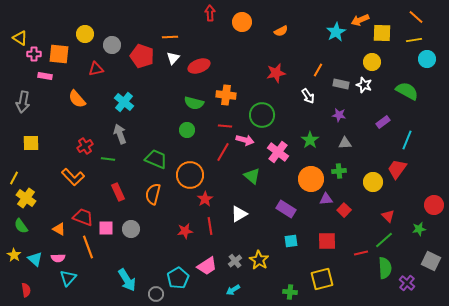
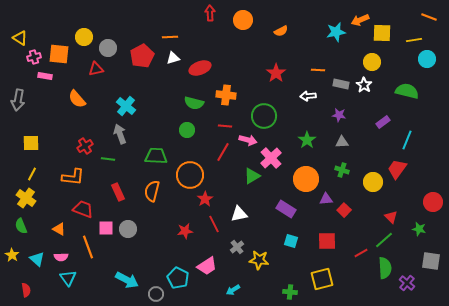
orange line at (416, 17): moved 13 px right; rotated 21 degrees counterclockwise
orange circle at (242, 22): moved 1 px right, 2 px up
cyan star at (336, 32): rotated 18 degrees clockwise
yellow circle at (85, 34): moved 1 px left, 3 px down
gray circle at (112, 45): moved 4 px left, 3 px down
pink cross at (34, 54): moved 3 px down; rotated 16 degrees counterclockwise
red pentagon at (142, 56): rotated 25 degrees clockwise
white triangle at (173, 58): rotated 32 degrees clockwise
red ellipse at (199, 66): moved 1 px right, 2 px down
orange line at (318, 70): rotated 64 degrees clockwise
red star at (276, 73): rotated 24 degrees counterclockwise
white star at (364, 85): rotated 14 degrees clockwise
green semicircle at (407, 91): rotated 15 degrees counterclockwise
white arrow at (308, 96): rotated 119 degrees clockwise
gray arrow at (23, 102): moved 5 px left, 2 px up
cyan cross at (124, 102): moved 2 px right, 4 px down
green circle at (262, 115): moved 2 px right, 1 px down
pink arrow at (245, 140): moved 3 px right
green star at (310, 140): moved 3 px left
gray triangle at (345, 143): moved 3 px left, 1 px up
pink cross at (278, 152): moved 7 px left, 6 px down; rotated 10 degrees clockwise
green trapezoid at (156, 159): moved 3 px up; rotated 20 degrees counterclockwise
green cross at (339, 171): moved 3 px right, 1 px up; rotated 24 degrees clockwise
green triangle at (252, 176): rotated 48 degrees clockwise
orange L-shape at (73, 177): rotated 40 degrees counterclockwise
yellow line at (14, 178): moved 18 px right, 4 px up
orange circle at (311, 179): moved 5 px left
orange semicircle at (153, 194): moved 1 px left, 3 px up
red circle at (434, 205): moved 1 px left, 3 px up
white triangle at (239, 214): rotated 18 degrees clockwise
red triangle at (388, 216): moved 3 px right, 1 px down
red trapezoid at (83, 217): moved 8 px up
green semicircle at (21, 226): rotated 14 degrees clockwise
red line at (210, 226): moved 4 px right, 2 px up; rotated 18 degrees counterclockwise
gray circle at (131, 229): moved 3 px left
green star at (419, 229): rotated 24 degrees clockwise
cyan square at (291, 241): rotated 24 degrees clockwise
red line at (361, 253): rotated 16 degrees counterclockwise
yellow star at (14, 255): moved 2 px left
pink semicircle at (58, 258): moved 3 px right, 1 px up
cyan triangle at (35, 259): moved 2 px right
yellow star at (259, 260): rotated 24 degrees counterclockwise
gray cross at (235, 261): moved 2 px right, 14 px up
gray square at (431, 261): rotated 18 degrees counterclockwise
cyan triangle at (68, 278): rotated 18 degrees counterclockwise
cyan pentagon at (178, 278): rotated 15 degrees counterclockwise
cyan arrow at (127, 280): rotated 30 degrees counterclockwise
